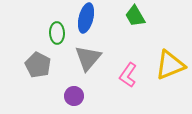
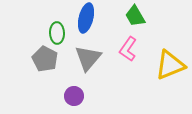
gray pentagon: moved 7 px right, 6 px up
pink L-shape: moved 26 px up
